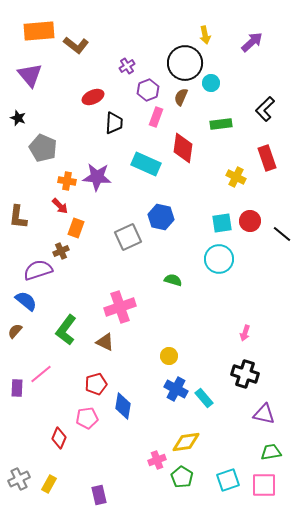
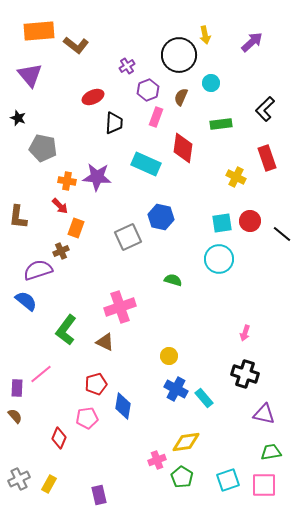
black circle at (185, 63): moved 6 px left, 8 px up
gray pentagon at (43, 148): rotated 12 degrees counterclockwise
brown semicircle at (15, 331): moved 85 px down; rotated 98 degrees clockwise
